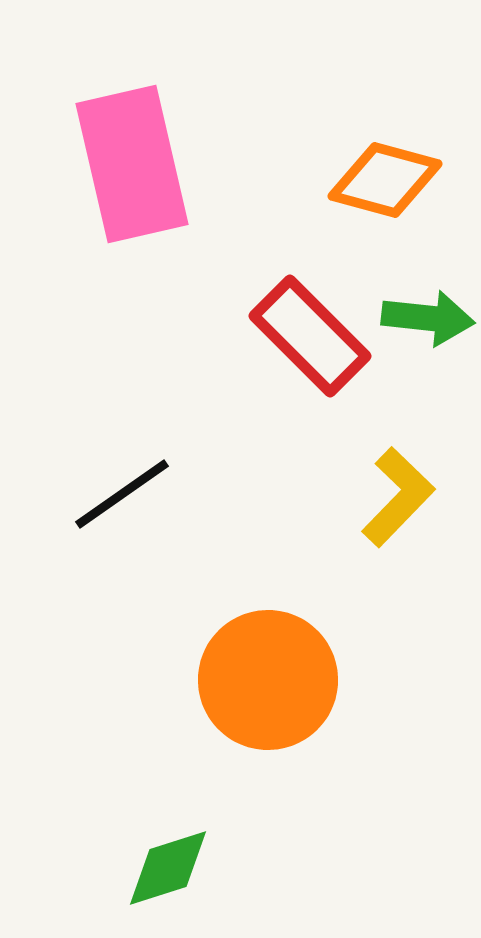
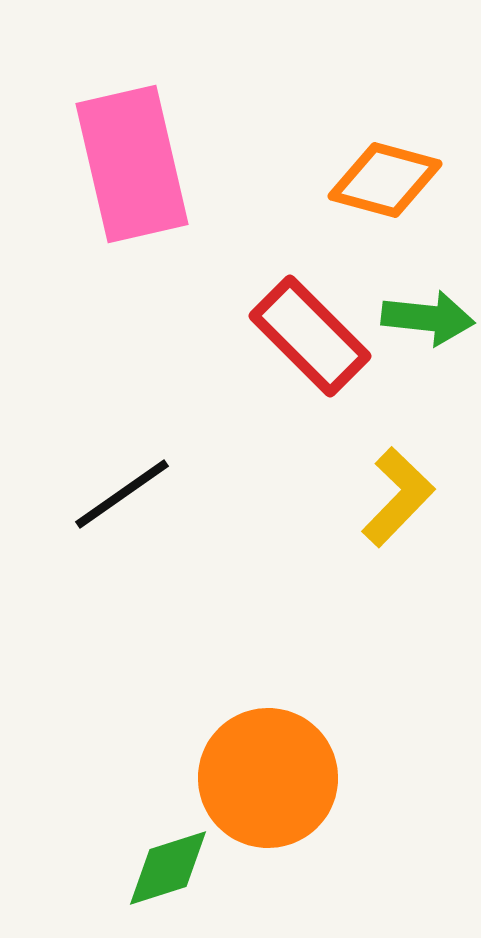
orange circle: moved 98 px down
